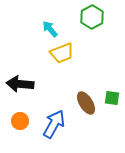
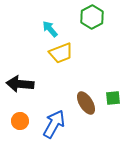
yellow trapezoid: moved 1 px left
green square: moved 1 px right; rotated 14 degrees counterclockwise
